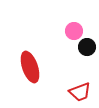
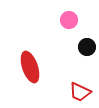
pink circle: moved 5 px left, 11 px up
red trapezoid: rotated 45 degrees clockwise
